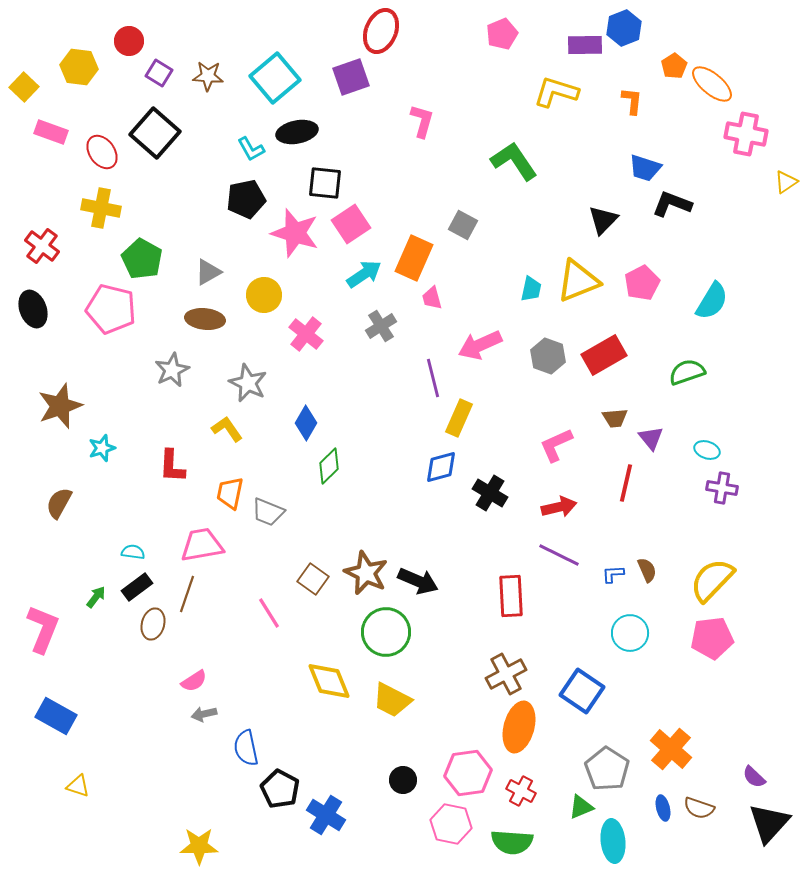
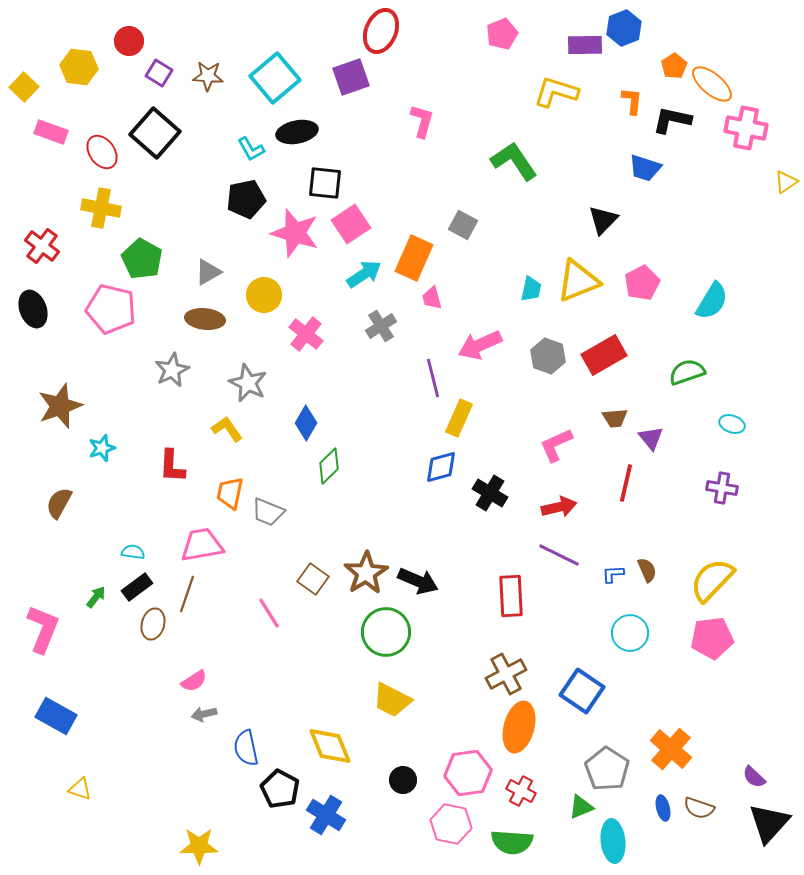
pink cross at (746, 134): moved 6 px up
black L-shape at (672, 204): moved 84 px up; rotated 9 degrees counterclockwise
cyan ellipse at (707, 450): moved 25 px right, 26 px up
brown star at (366, 573): rotated 15 degrees clockwise
yellow diamond at (329, 681): moved 1 px right, 65 px down
yellow triangle at (78, 786): moved 2 px right, 3 px down
